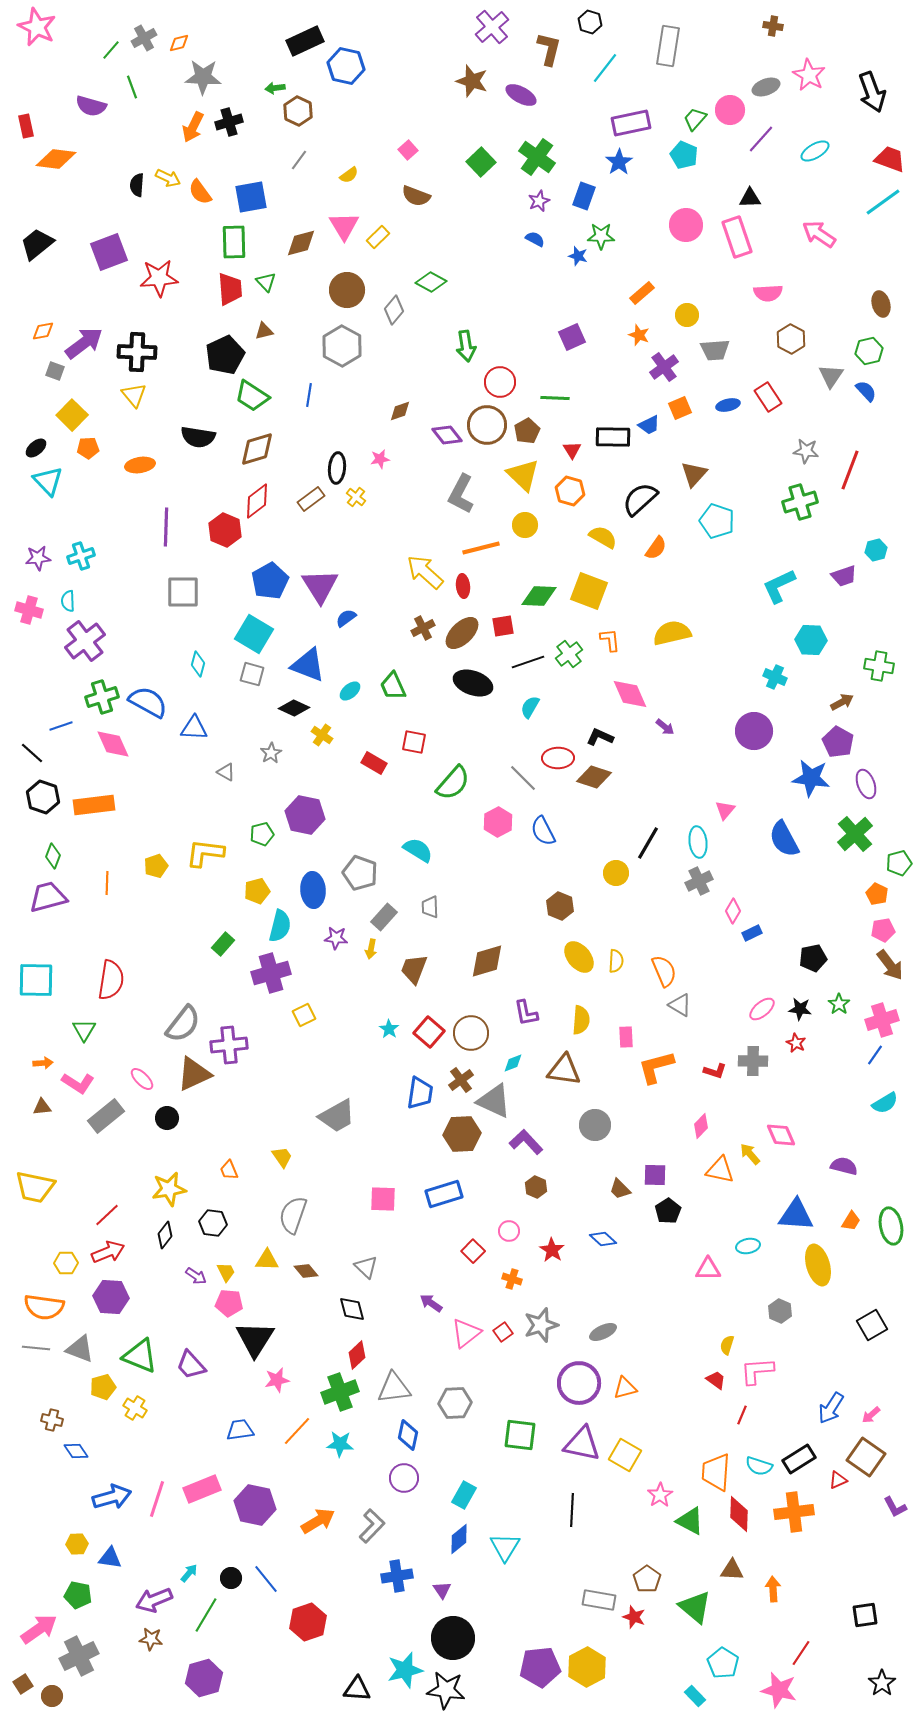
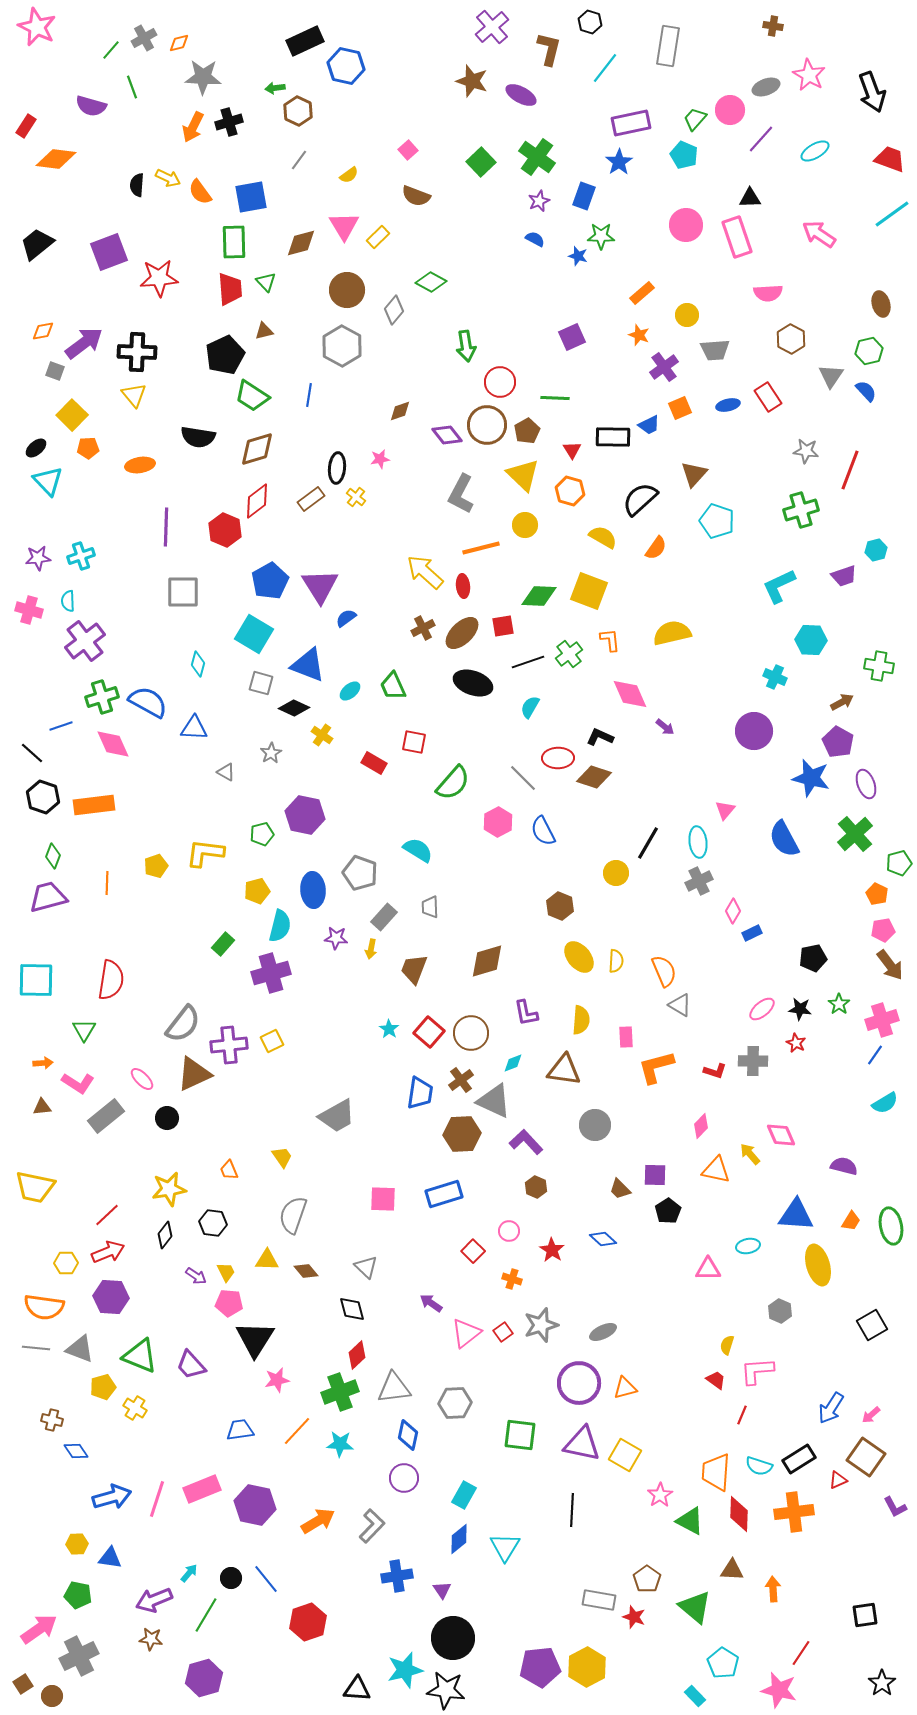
red rectangle at (26, 126): rotated 45 degrees clockwise
cyan line at (883, 202): moved 9 px right, 12 px down
green cross at (800, 502): moved 1 px right, 8 px down
gray square at (252, 674): moved 9 px right, 9 px down
blue star at (811, 778): rotated 6 degrees clockwise
yellow square at (304, 1015): moved 32 px left, 26 px down
orange triangle at (720, 1170): moved 4 px left
